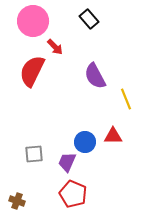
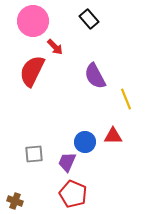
brown cross: moved 2 px left
